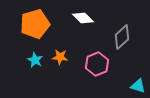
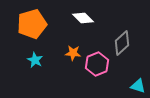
orange pentagon: moved 3 px left
gray diamond: moved 6 px down
orange star: moved 13 px right, 4 px up
